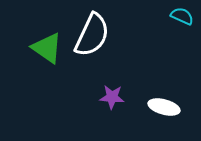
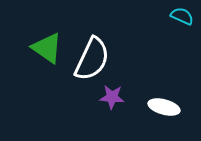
white semicircle: moved 24 px down
